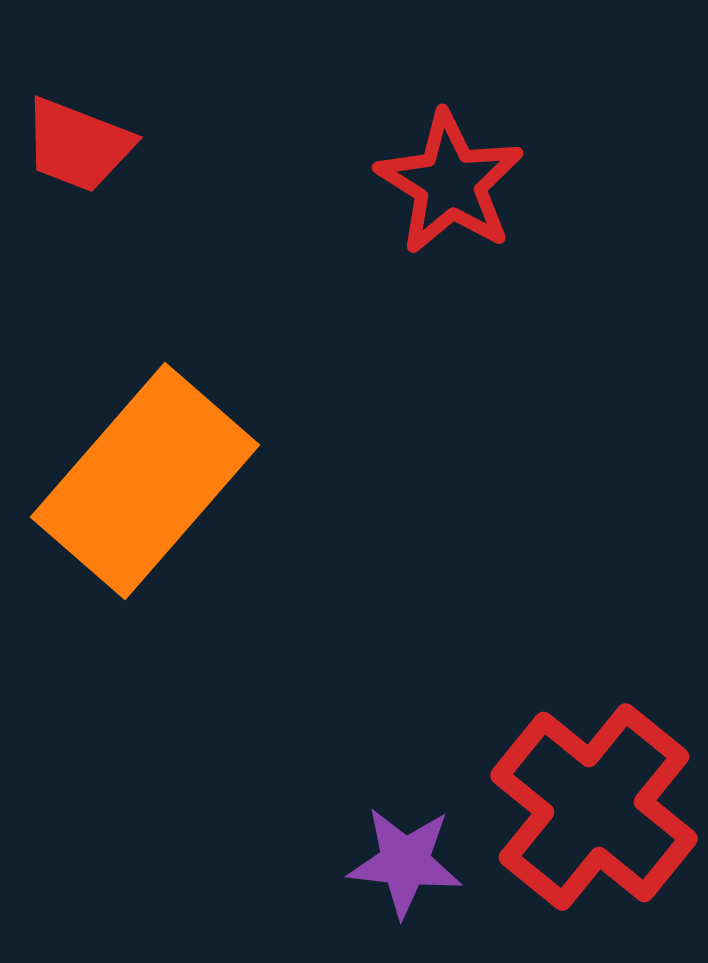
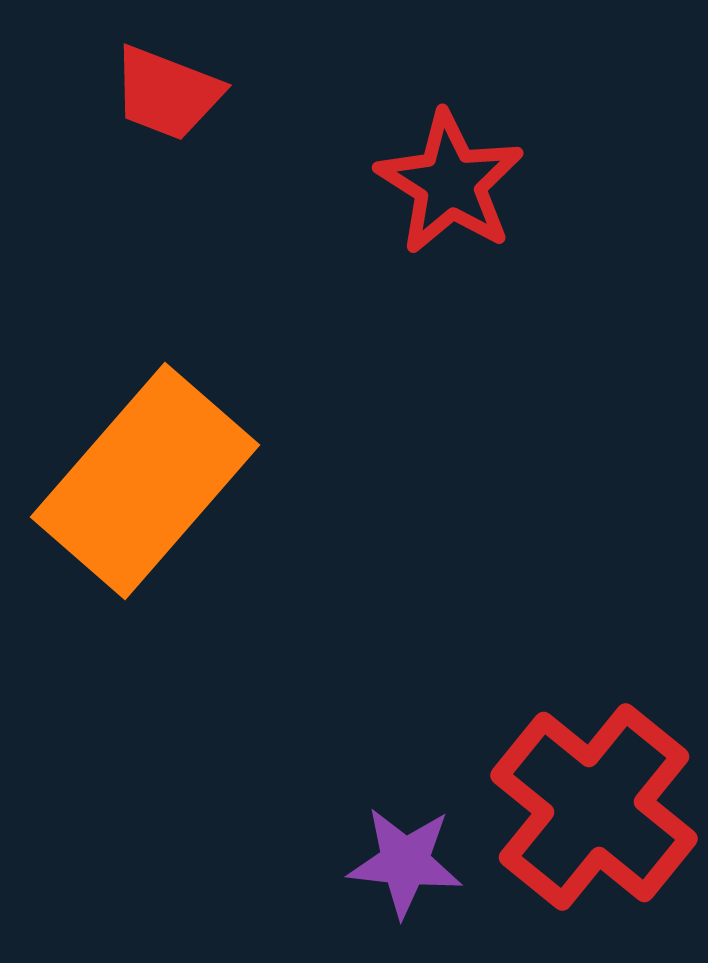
red trapezoid: moved 89 px right, 52 px up
